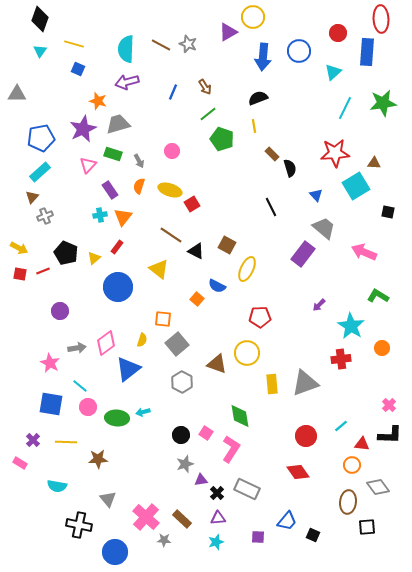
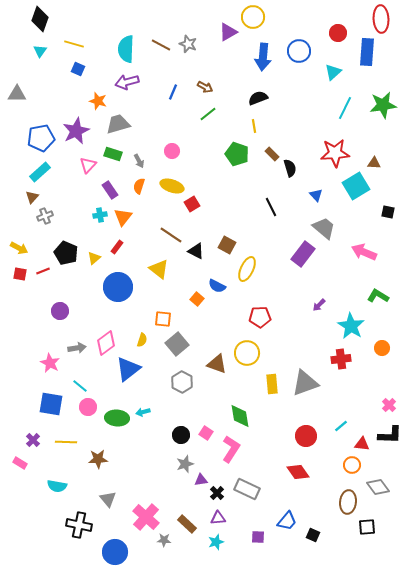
brown arrow at (205, 87): rotated 28 degrees counterclockwise
green star at (383, 103): moved 2 px down
purple star at (83, 129): moved 7 px left, 2 px down
green pentagon at (222, 139): moved 15 px right, 15 px down
yellow ellipse at (170, 190): moved 2 px right, 4 px up
brown rectangle at (182, 519): moved 5 px right, 5 px down
